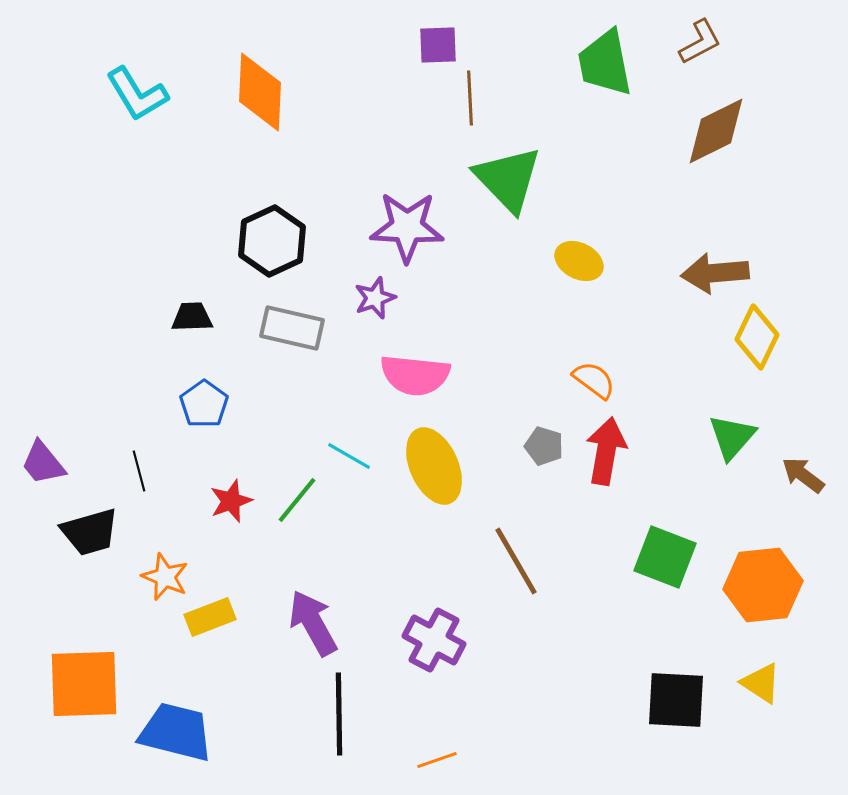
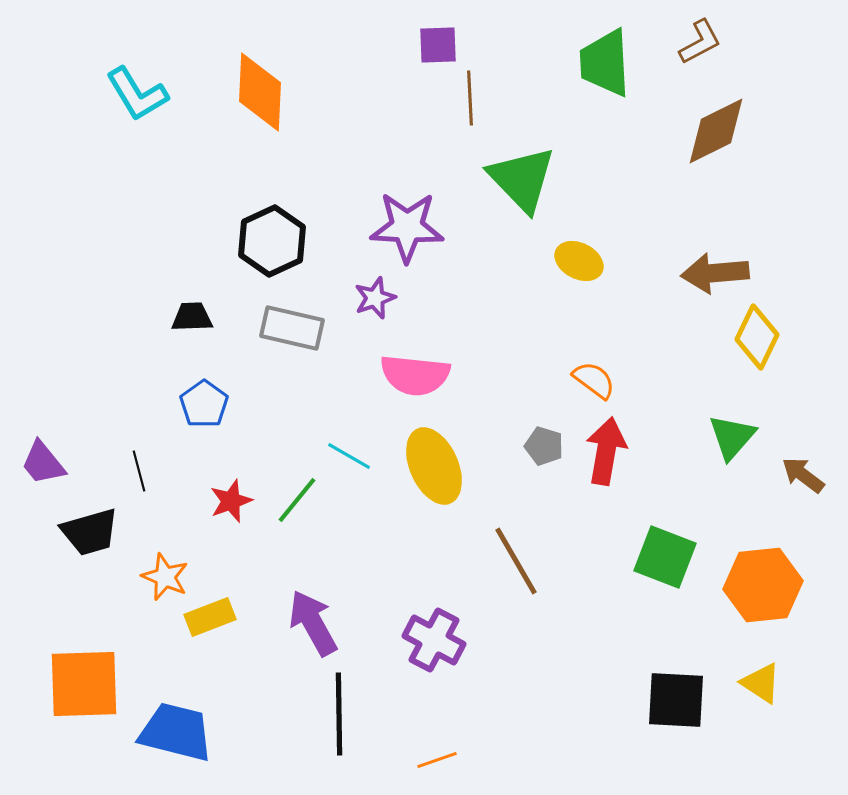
green trapezoid at (605, 63): rotated 8 degrees clockwise
green triangle at (508, 179): moved 14 px right
